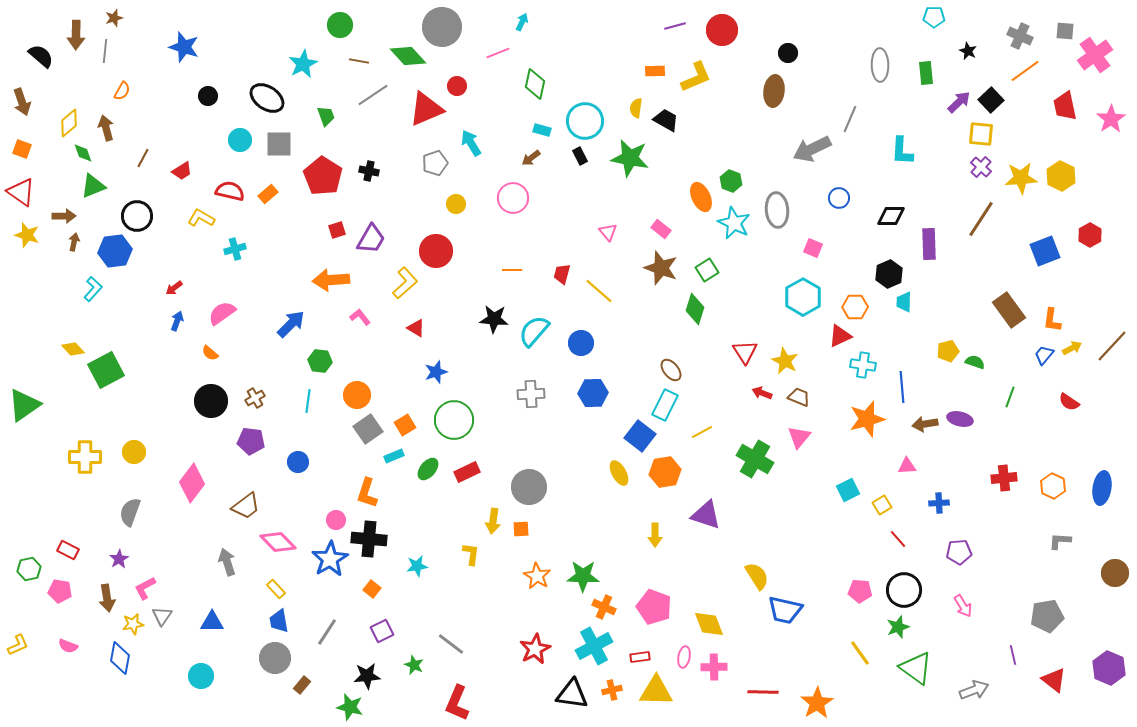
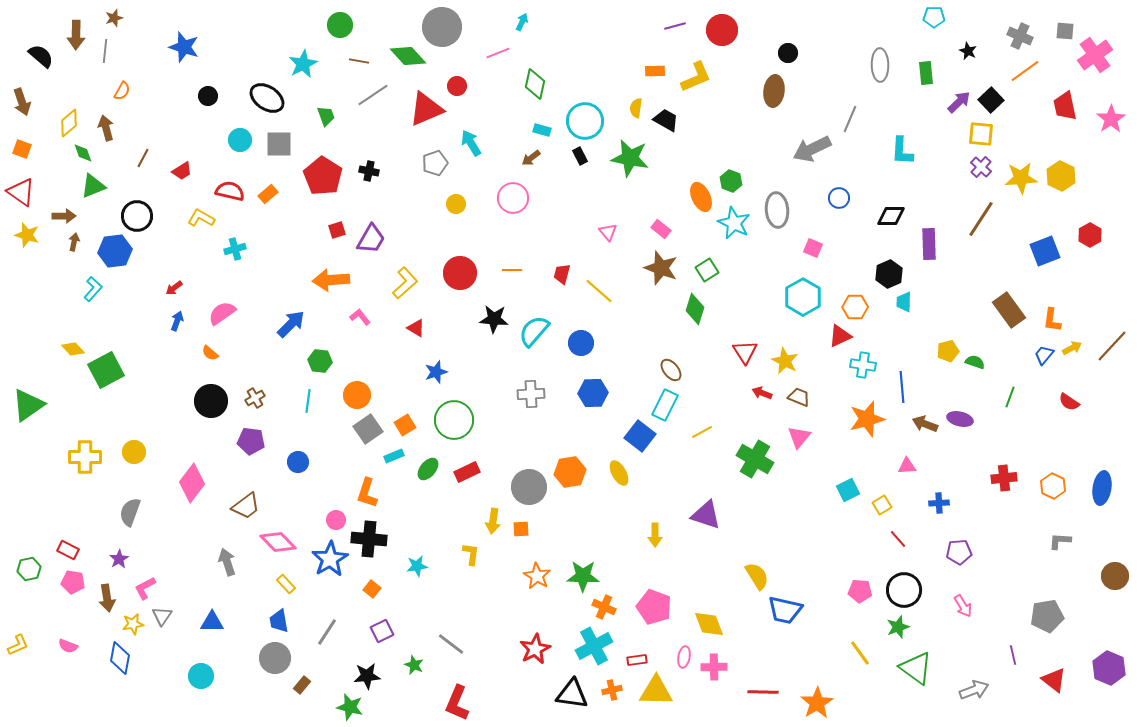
red circle at (436, 251): moved 24 px right, 22 px down
green triangle at (24, 405): moved 4 px right
brown arrow at (925, 424): rotated 30 degrees clockwise
orange hexagon at (665, 472): moved 95 px left
brown circle at (1115, 573): moved 3 px down
yellow rectangle at (276, 589): moved 10 px right, 5 px up
pink pentagon at (60, 591): moved 13 px right, 9 px up
red rectangle at (640, 657): moved 3 px left, 3 px down
